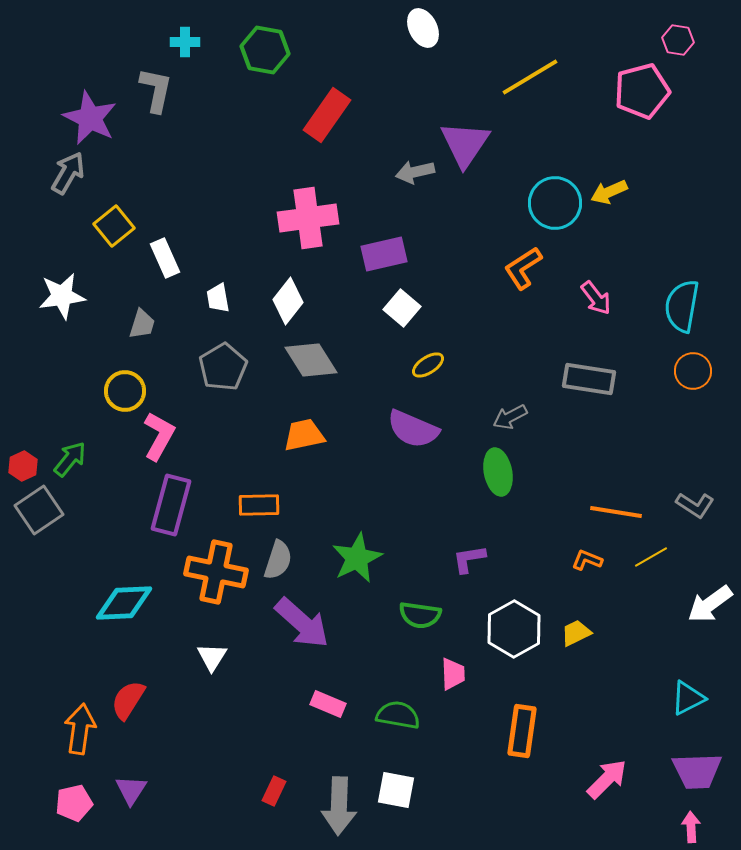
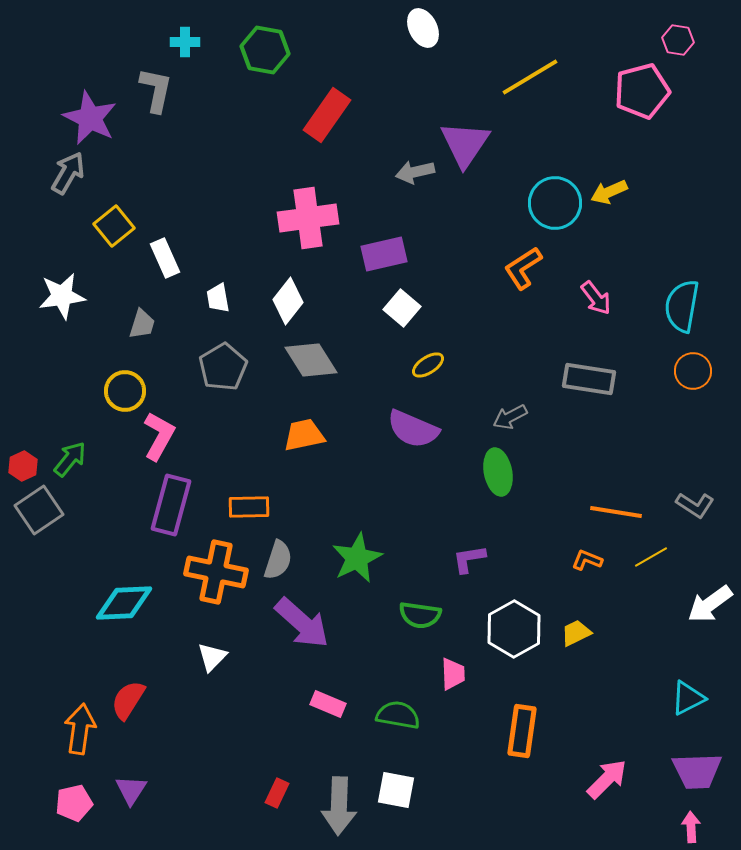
orange rectangle at (259, 505): moved 10 px left, 2 px down
white triangle at (212, 657): rotated 12 degrees clockwise
red rectangle at (274, 791): moved 3 px right, 2 px down
